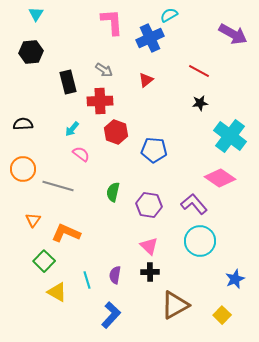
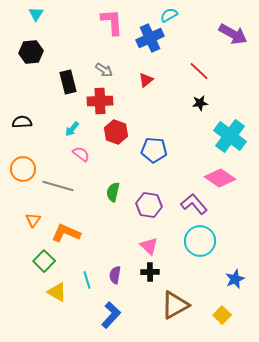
red line: rotated 15 degrees clockwise
black semicircle: moved 1 px left, 2 px up
